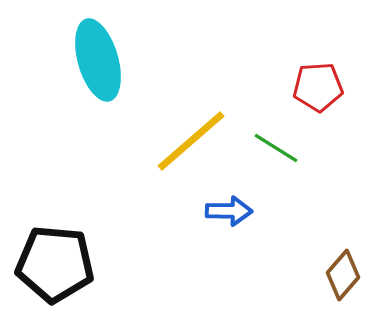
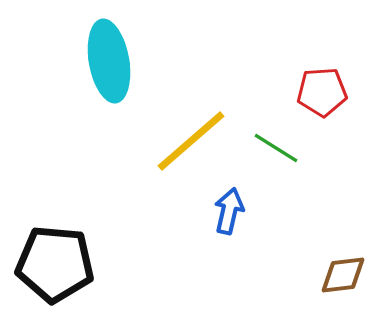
cyan ellipse: moved 11 px right, 1 px down; rotated 6 degrees clockwise
red pentagon: moved 4 px right, 5 px down
blue arrow: rotated 78 degrees counterclockwise
brown diamond: rotated 42 degrees clockwise
